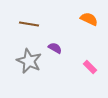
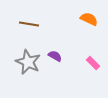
purple semicircle: moved 8 px down
gray star: moved 1 px left, 1 px down
pink rectangle: moved 3 px right, 4 px up
